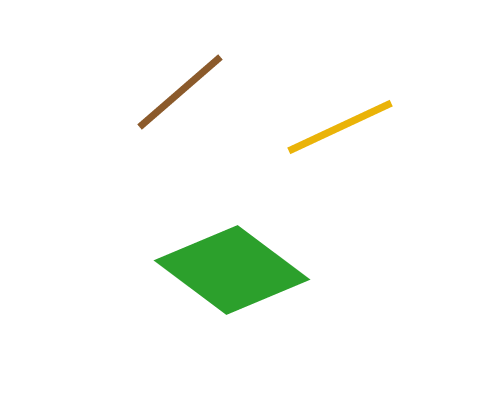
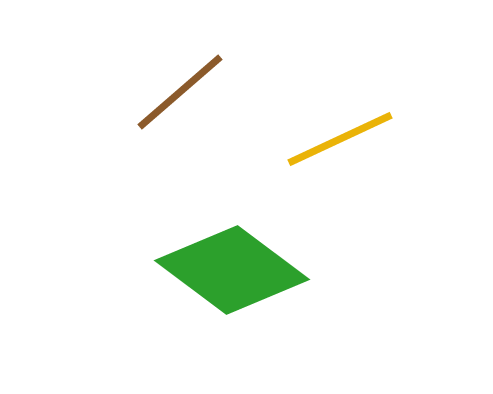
yellow line: moved 12 px down
